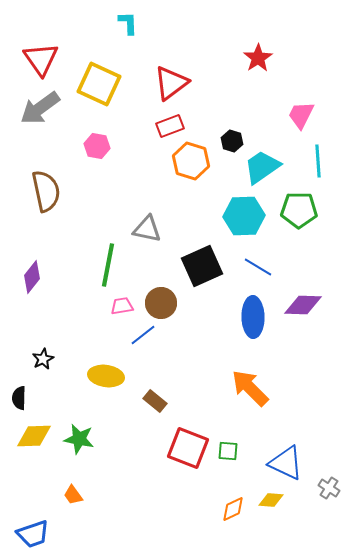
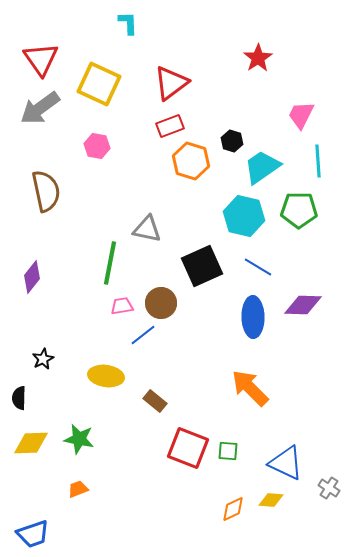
cyan hexagon at (244, 216): rotated 15 degrees clockwise
green line at (108, 265): moved 2 px right, 2 px up
yellow diamond at (34, 436): moved 3 px left, 7 px down
orange trapezoid at (73, 495): moved 5 px right, 6 px up; rotated 105 degrees clockwise
